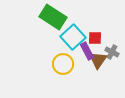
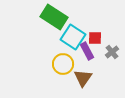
green rectangle: moved 1 px right
cyan square: rotated 15 degrees counterclockwise
gray cross: rotated 24 degrees clockwise
brown triangle: moved 15 px left, 18 px down
